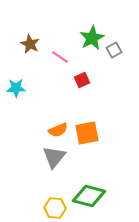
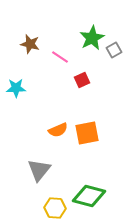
brown star: rotated 12 degrees counterclockwise
gray triangle: moved 15 px left, 13 px down
